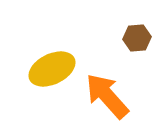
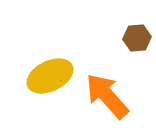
yellow ellipse: moved 2 px left, 7 px down
